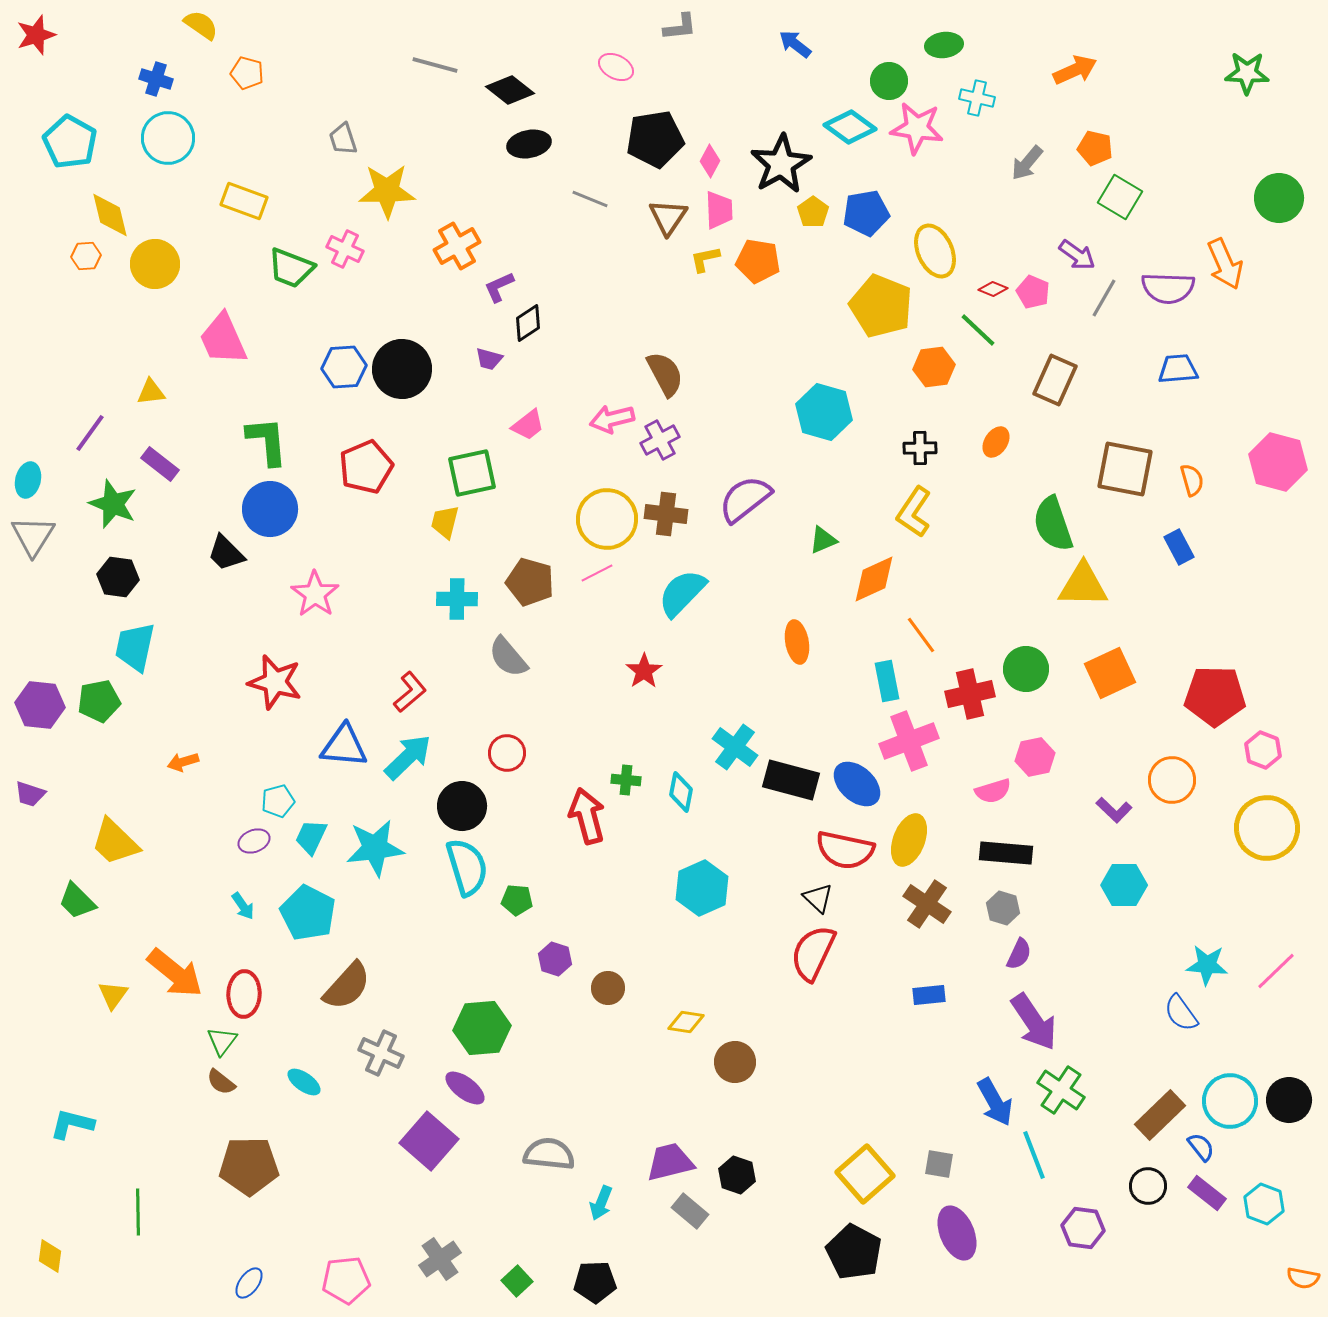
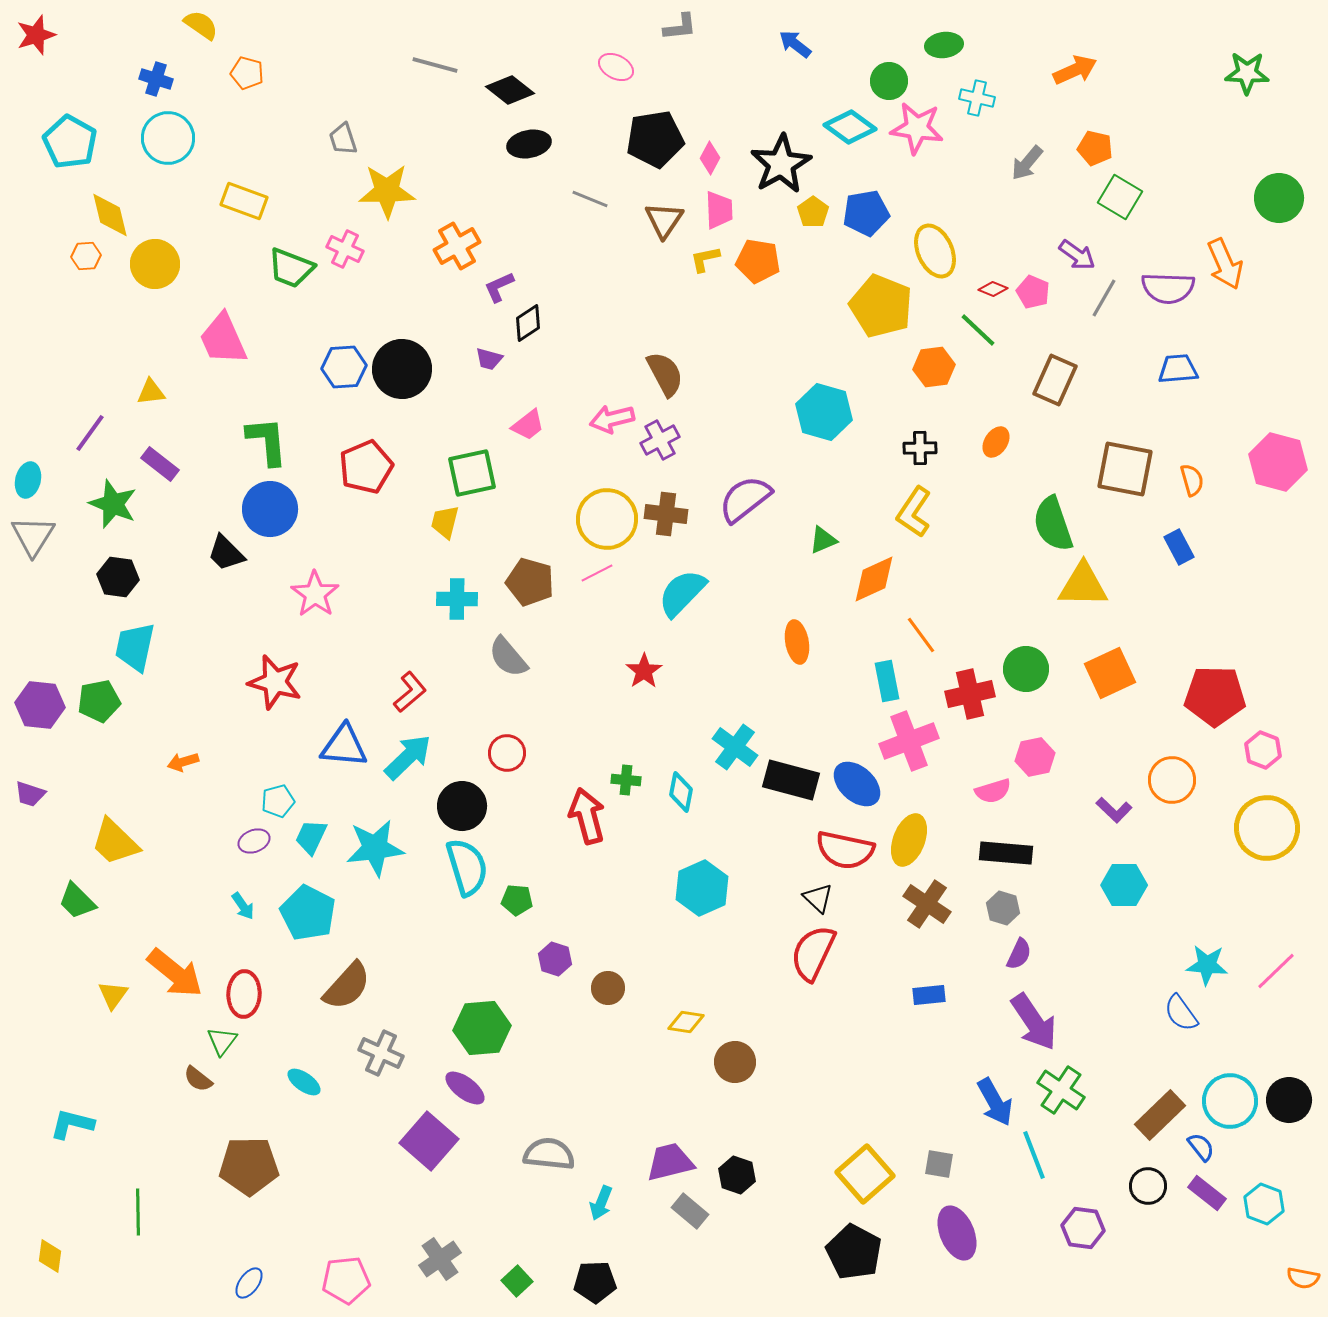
pink diamond at (710, 161): moved 3 px up
brown triangle at (668, 217): moved 4 px left, 3 px down
brown semicircle at (221, 1082): moved 23 px left, 3 px up
